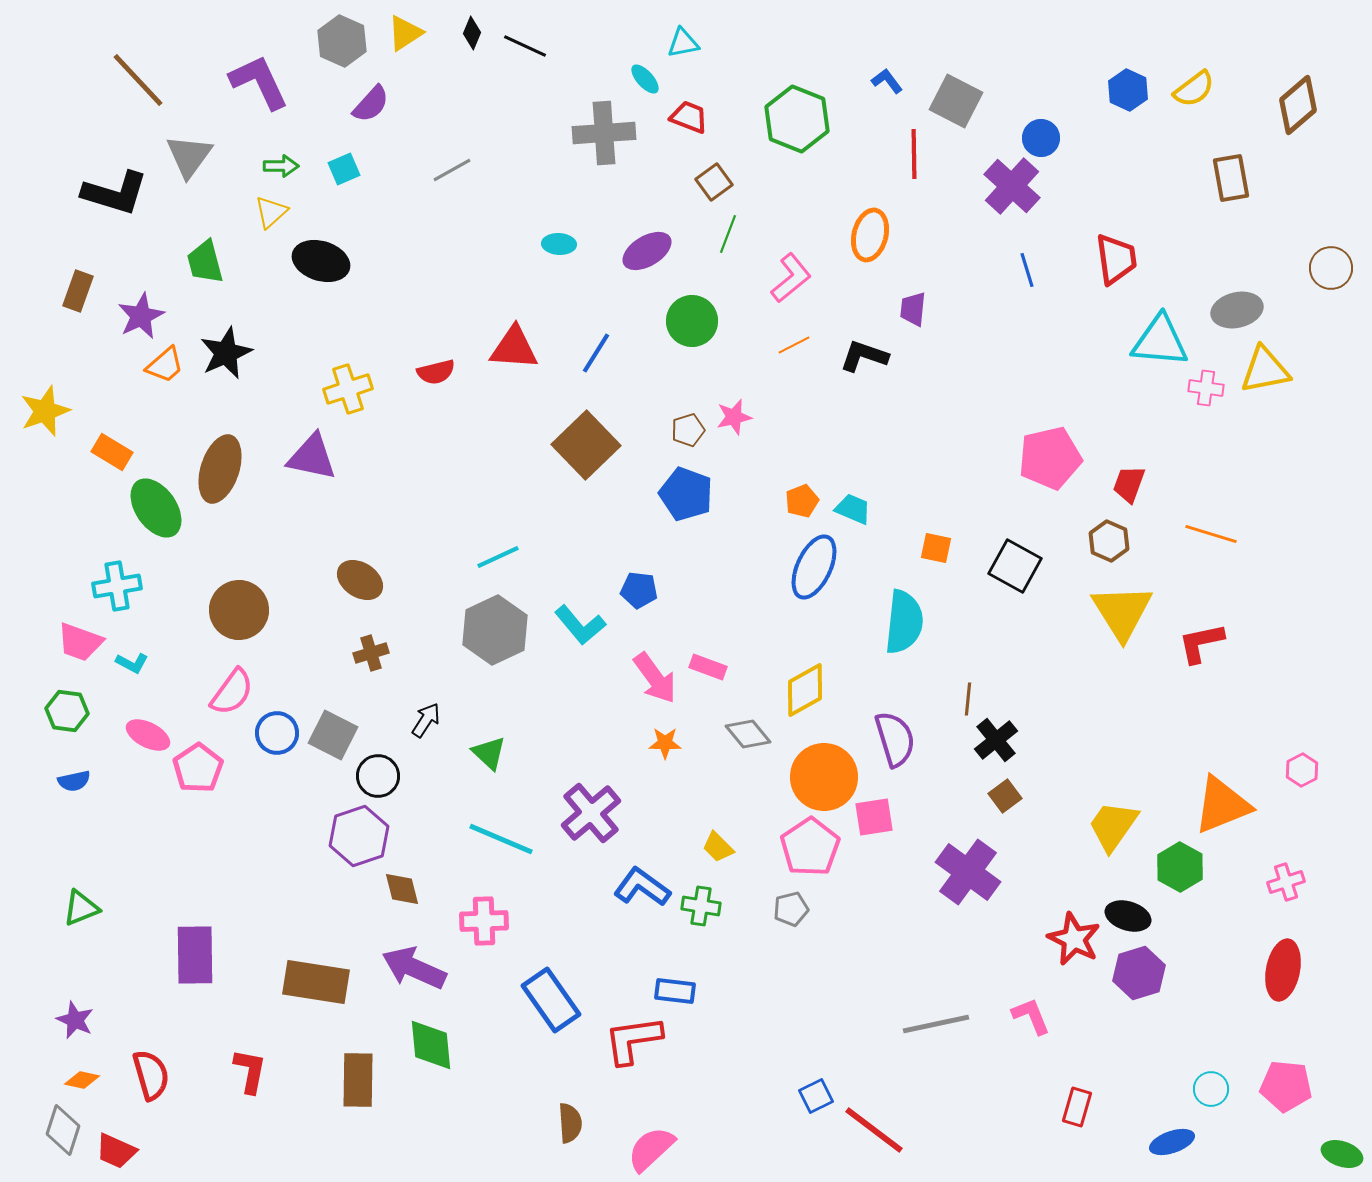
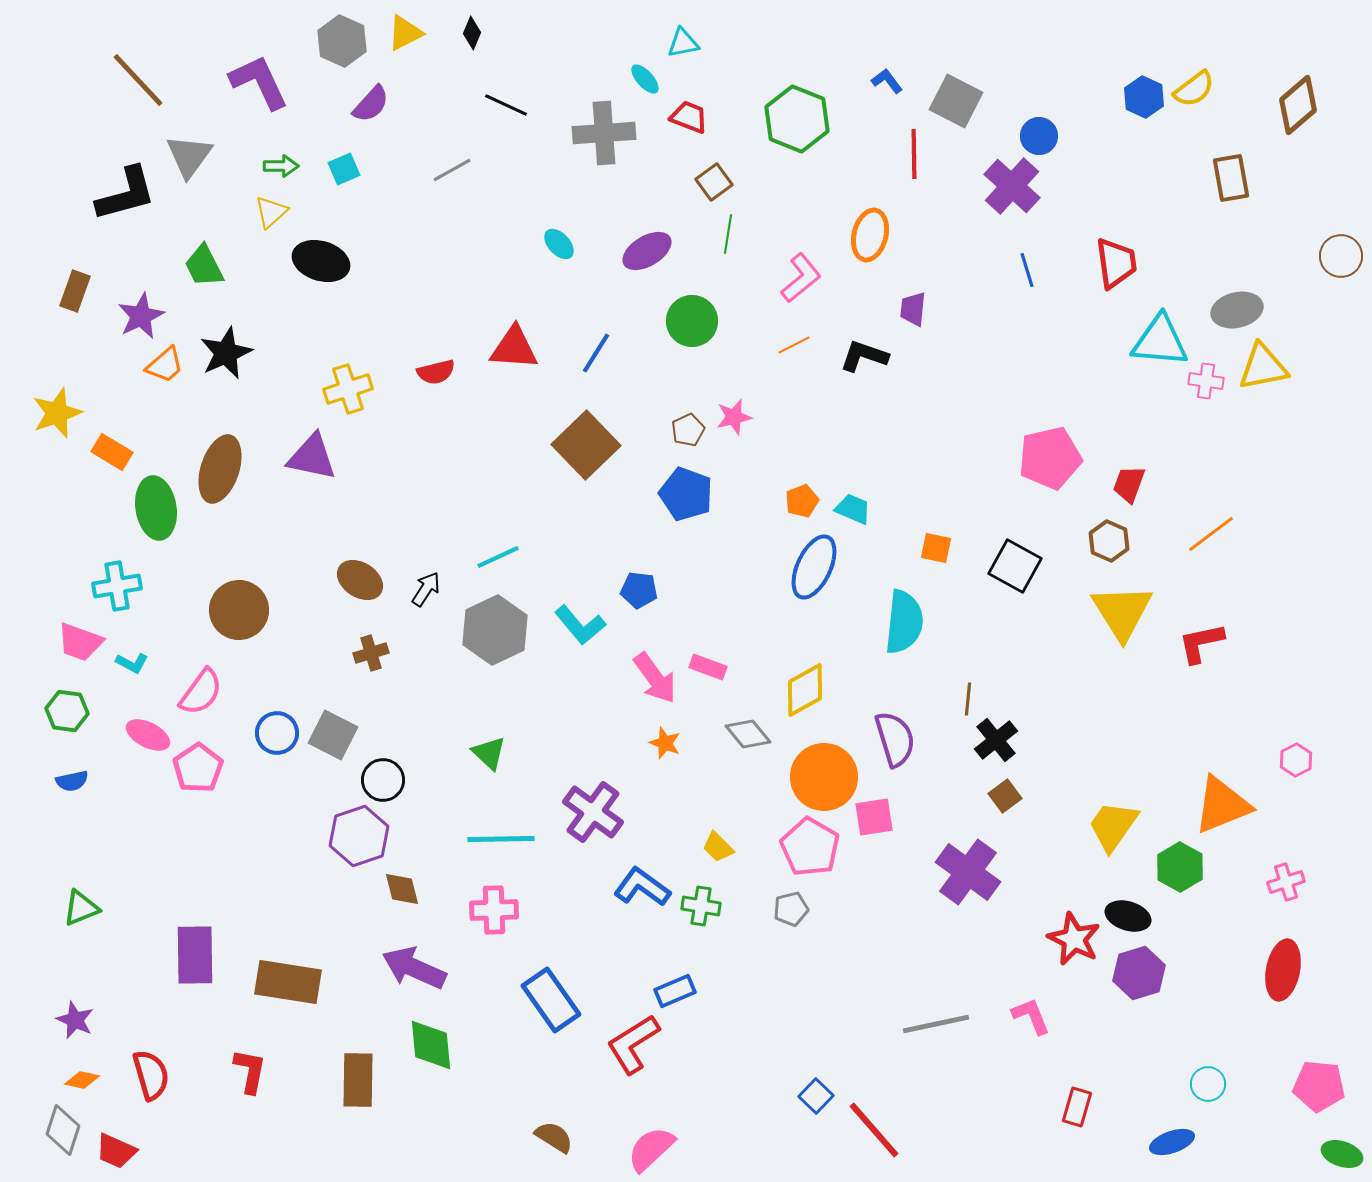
yellow triangle at (405, 33): rotated 6 degrees clockwise
black line at (525, 46): moved 19 px left, 59 px down
blue hexagon at (1128, 90): moved 16 px right, 7 px down
blue circle at (1041, 138): moved 2 px left, 2 px up
black L-shape at (115, 193): moved 11 px right, 1 px down; rotated 32 degrees counterclockwise
green line at (728, 234): rotated 12 degrees counterclockwise
cyan ellipse at (559, 244): rotated 44 degrees clockwise
red trapezoid at (1116, 259): moved 4 px down
green trapezoid at (205, 262): moved 1 px left, 4 px down; rotated 12 degrees counterclockwise
brown circle at (1331, 268): moved 10 px right, 12 px up
pink L-shape at (791, 278): moved 10 px right
brown rectangle at (78, 291): moved 3 px left
yellow triangle at (1265, 370): moved 2 px left, 3 px up
pink cross at (1206, 388): moved 7 px up
yellow star at (45, 411): moved 12 px right, 2 px down
brown pentagon at (688, 430): rotated 8 degrees counterclockwise
green ellipse at (156, 508): rotated 26 degrees clockwise
orange line at (1211, 534): rotated 54 degrees counterclockwise
pink semicircle at (232, 692): moved 31 px left
black arrow at (426, 720): moved 131 px up
orange star at (665, 743): rotated 20 degrees clockwise
pink hexagon at (1302, 770): moved 6 px left, 10 px up
black circle at (378, 776): moved 5 px right, 4 px down
blue semicircle at (74, 781): moved 2 px left
purple cross at (591, 813): moved 2 px right, 1 px up; rotated 14 degrees counterclockwise
cyan line at (501, 839): rotated 24 degrees counterclockwise
pink pentagon at (810, 847): rotated 8 degrees counterclockwise
pink cross at (484, 921): moved 10 px right, 11 px up
brown rectangle at (316, 982): moved 28 px left
blue rectangle at (675, 991): rotated 30 degrees counterclockwise
red L-shape at (633, 1040): moved 4 px down; rotated 24 degrees counterclockwise
pink pentagon at (1286, 1086): moved 33 px right
cyan circle at (1211, 1089): moved 3 px left, 5 px up
blue square at (816, 1096): rotated 20 degrees counterclockwise
brown semicircle at (570, 1123): moved 16 px left, 14 px down; rotated 54 degrees counterclockwise
red line at (874, 1130): rotated 12 degrees clockwise
